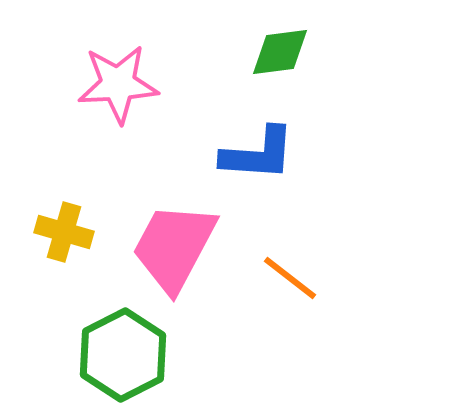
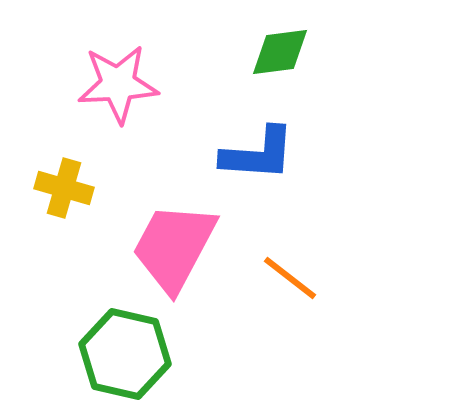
yellow cross: moved 44 px up
green hexagon: moved 2 px right, 1 px up; rotated 20 degrees counterclockwise
